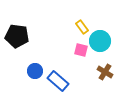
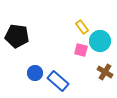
blue circle: moved 2 px down
